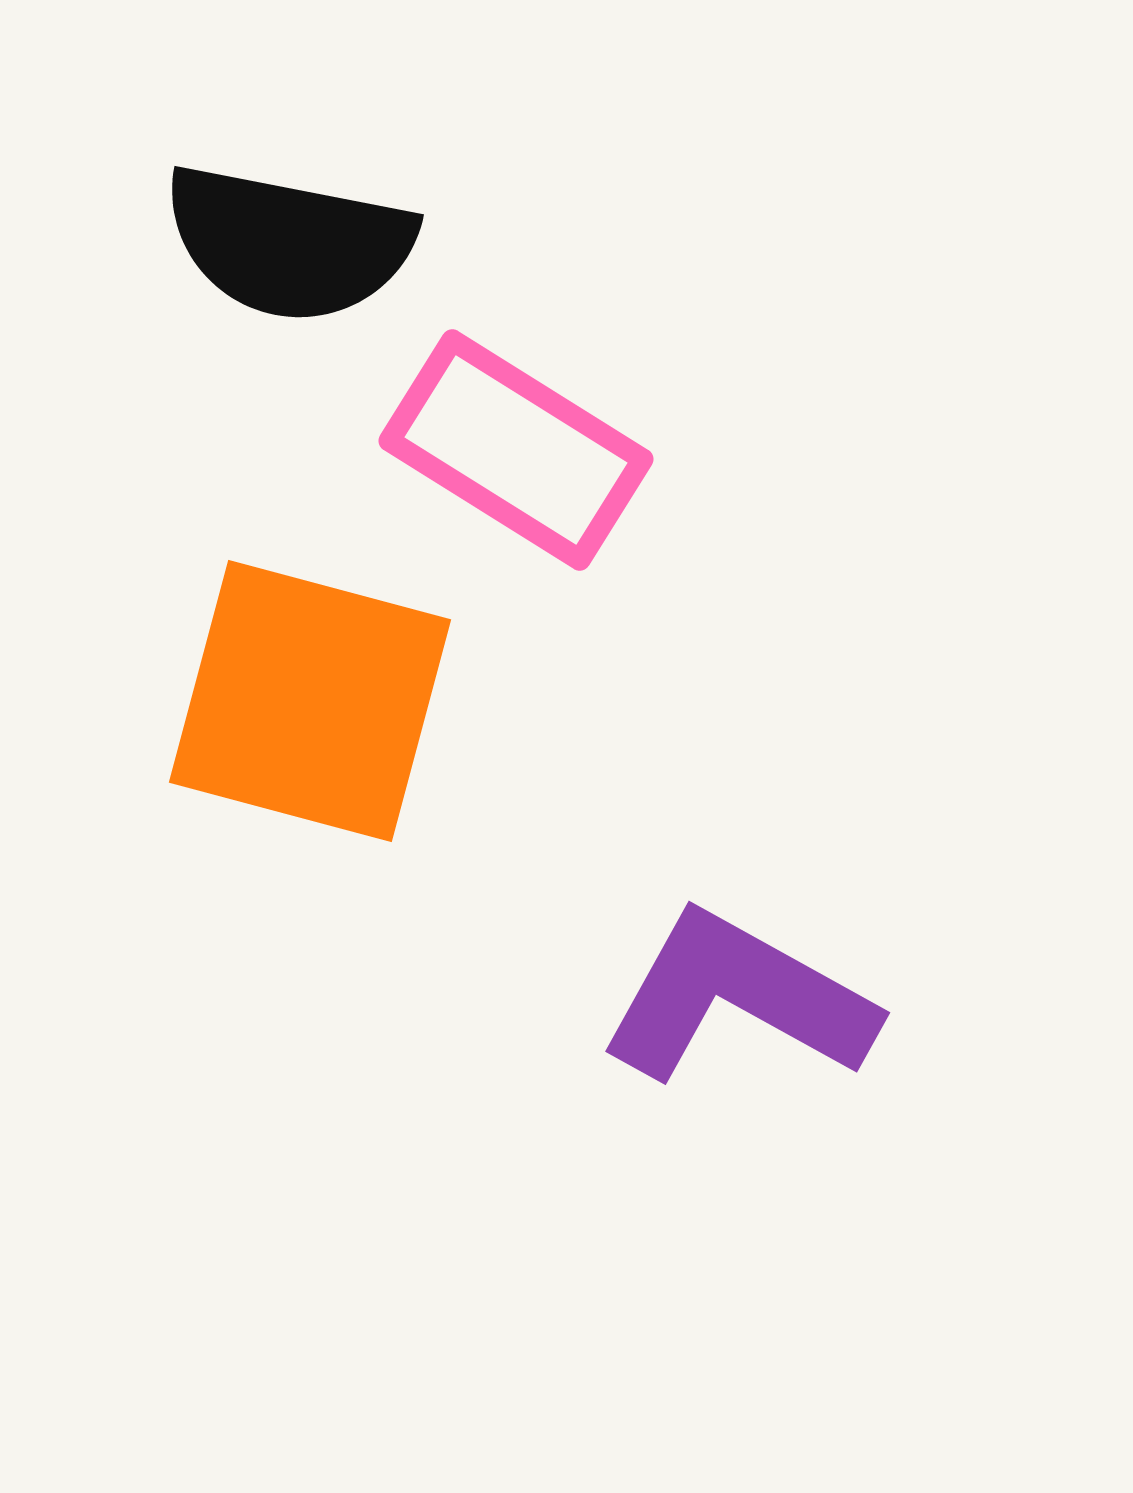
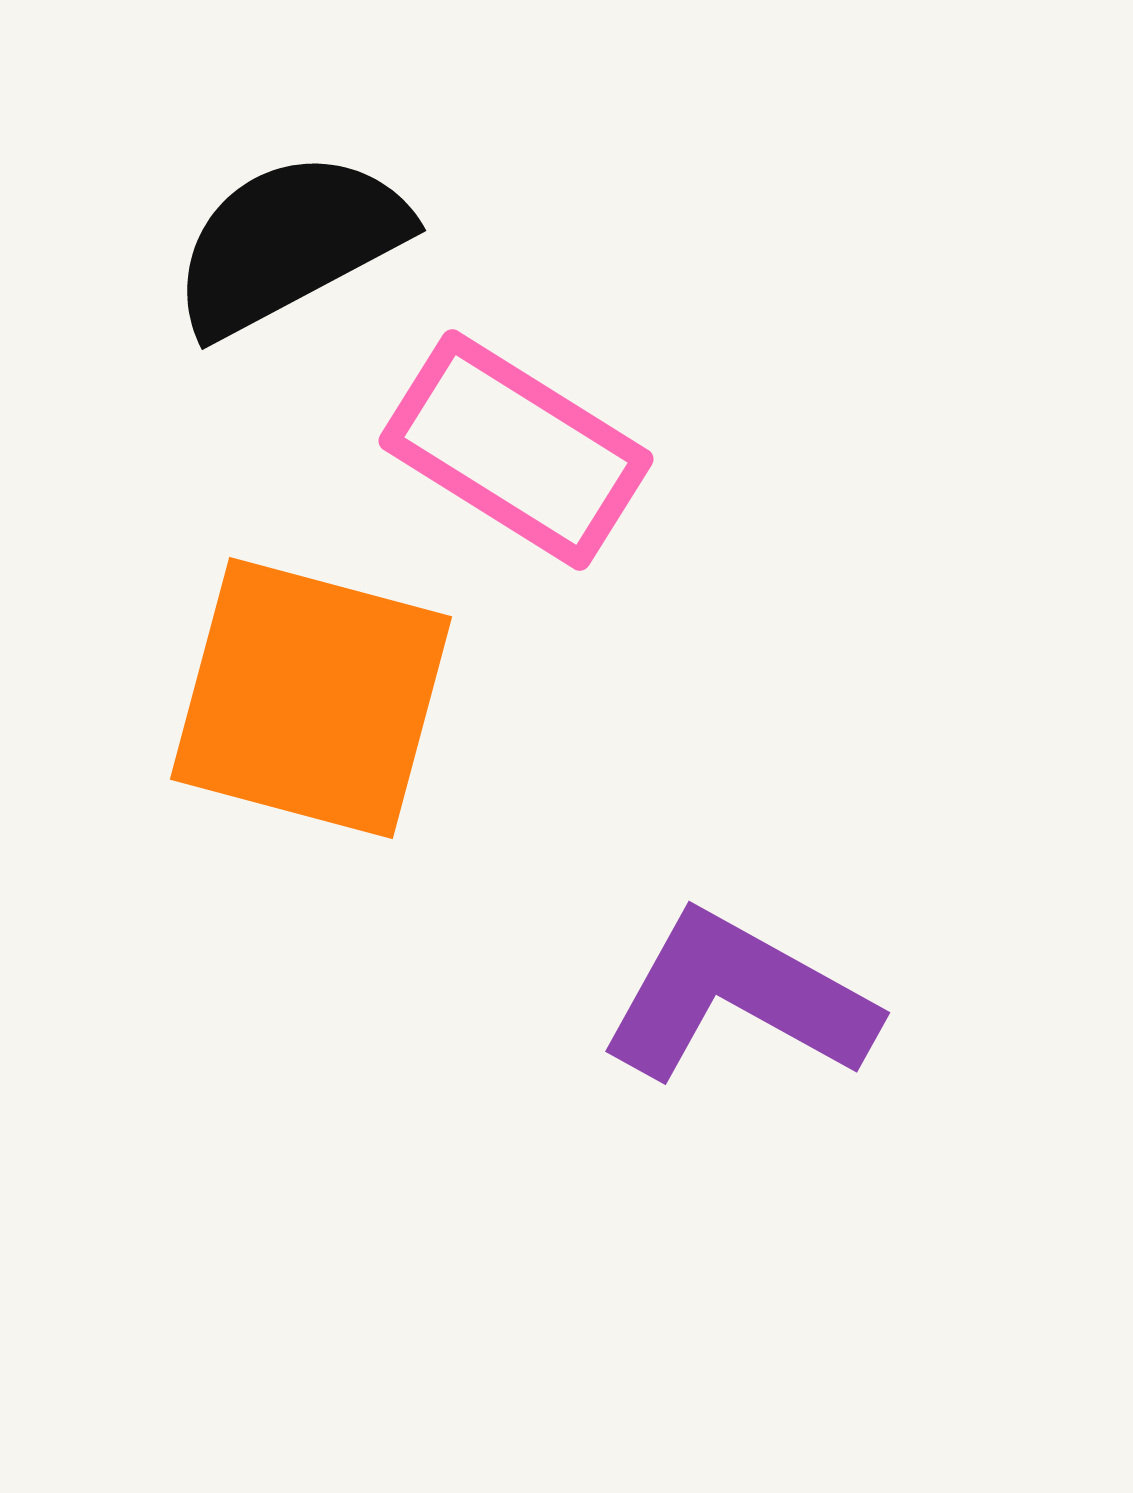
black semicircle: rotated 141 degrees clockwise
orange square: moved 1 px right, 3 px up
